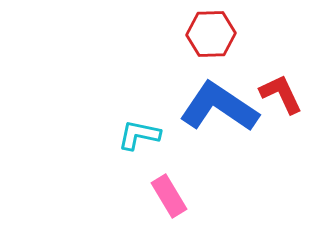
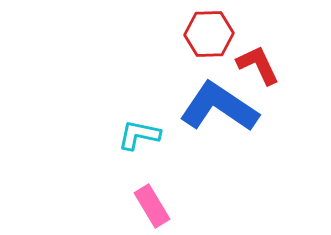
red hexagon: moved 2 px left
red L-shape: moved 23 px left, 29 px up
pink rectangle: moved 17 px left, 10 px down
